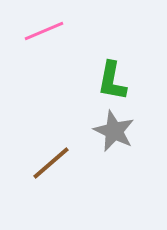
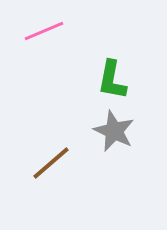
green L-shape: moved 1 px up
